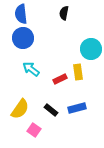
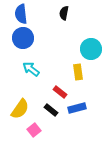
red rectangle: moved 13 px down; rotated 64 degrees clockwise
pink square: rotated 16 degrees clockwise
